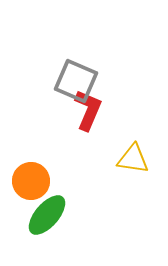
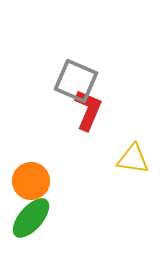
green ellipse: moved 16 px left, 3 px down
